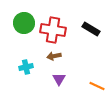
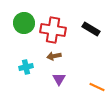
orange line: moved 1 px down
